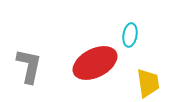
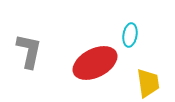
gray L-shape: moved 15 px up
